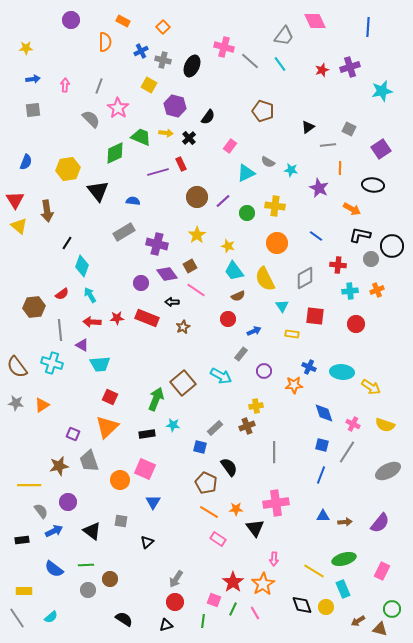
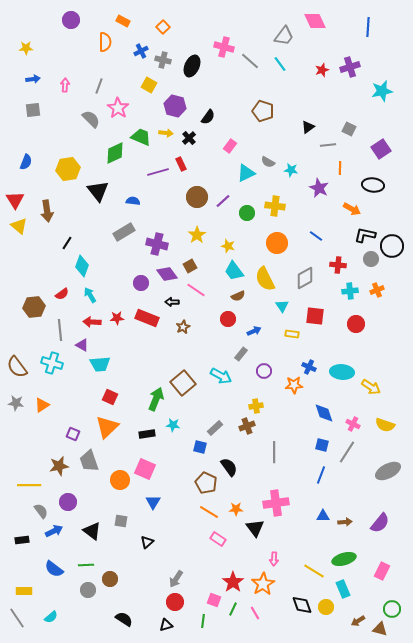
black L-shape at (360, 235): moved 5 px right
